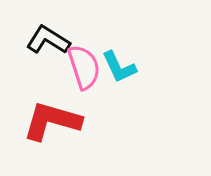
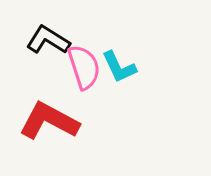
red L-shape: moved 3 px left; rotated 12 degrees clockwise
